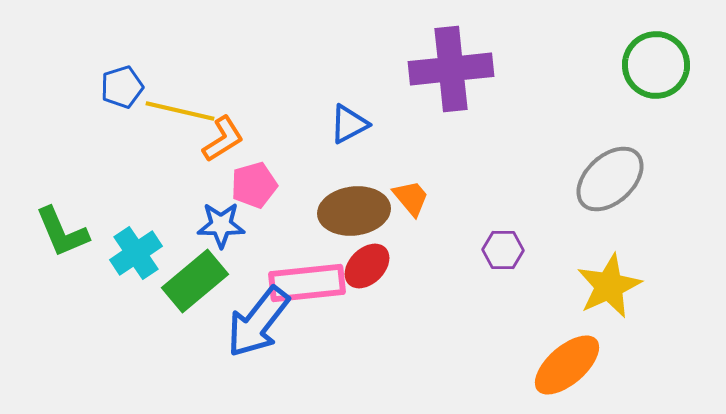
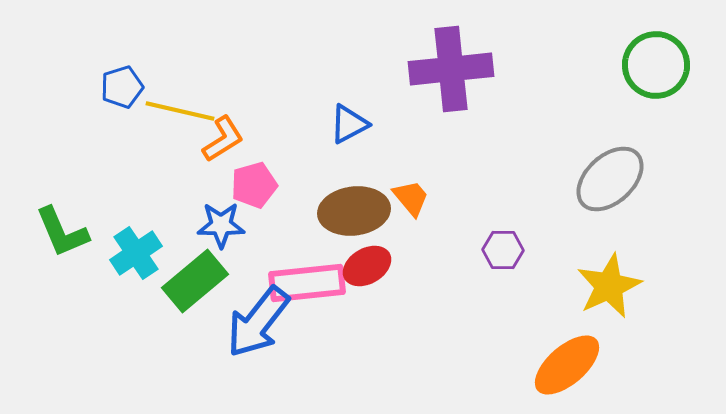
red ellipse: rotated 15 degrees clockwise
